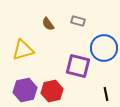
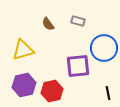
purple square: rotated 20 degrees counterclockwise
purple hexagon: moved 1 px left, 5 px up
black line: moved 2 px right, 1 px up
